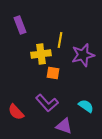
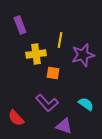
yellow cross: moved 5 px left
cyan semicircle: moved 2 px up
red semicircle: moved 6 px down
